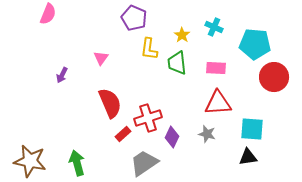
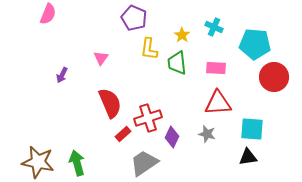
brown star: moved 8 px right, 1 px down
